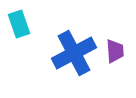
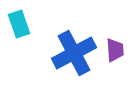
purple trapezoid: moved 1 px up
